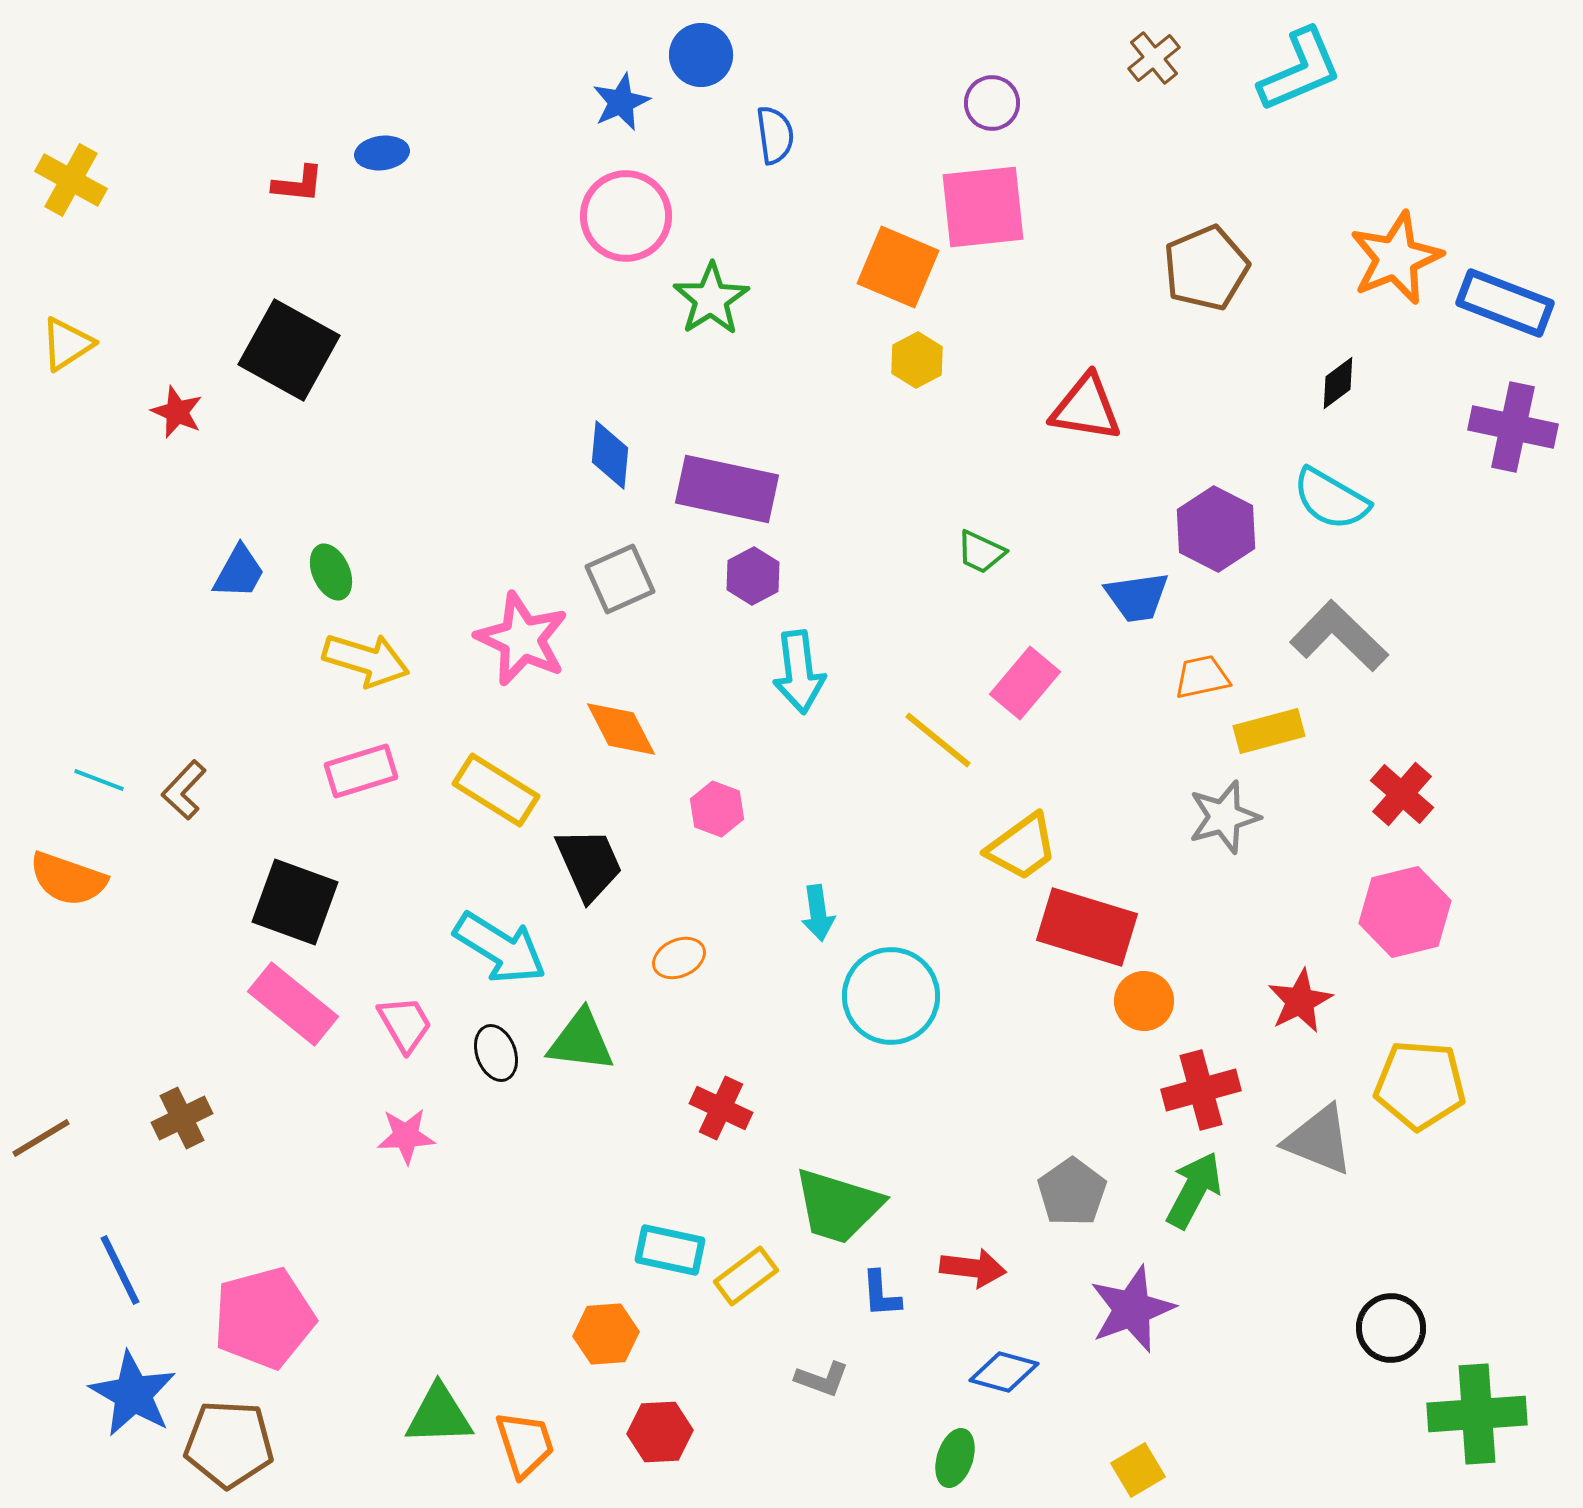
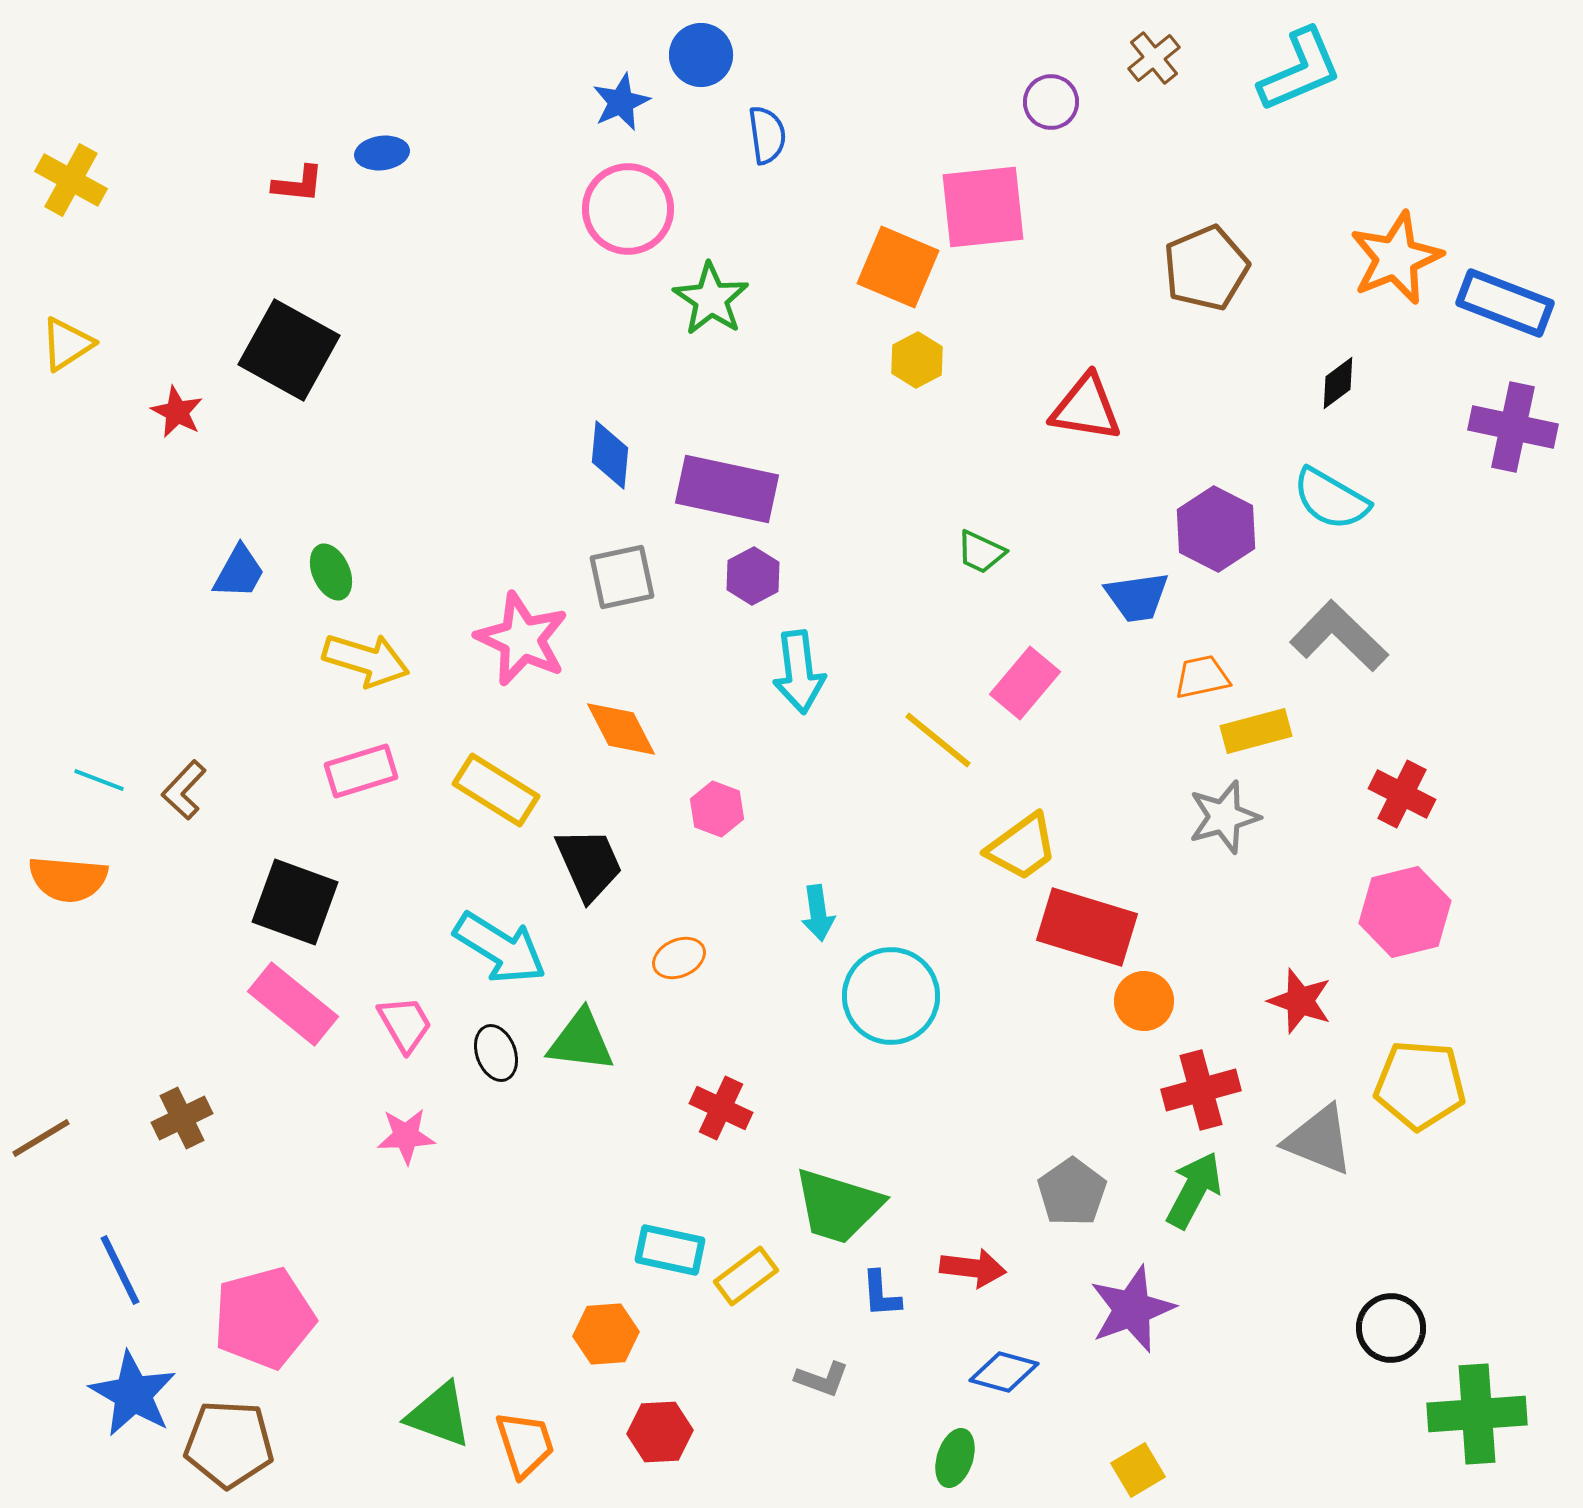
purple circle at (992, 103): moved 59 px right, 1 px up
blue semicircle at (775, 135): moved 8 px left
pink circle at (626, 216): moved 2 px right, 7 px up
green star at (711, 299): rotated 6 degrees counterclockwise
red star at (177, 412): rotated 4 degrees clockwise
gray square at (620, 579): moved 2 px right, 2 px up; rotated 12 degrees clockwise
yellow rectangle at (1269, 731): moved 13 px left
red cross at (1402, 794): rotated 14 degrees counterclockwise
orange semicircle at (68, 879): rotated 14 degrees counterclockwise
red star at (1300, 1001): rotated 26 degrees counterclockwise
green triangle at (439, 1415): rotated 22 degrees clockwise
